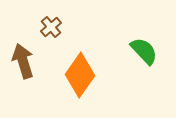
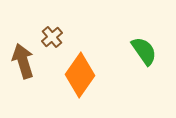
brown cross: moved 1 px right, 10 px down
green semicircle: rotated 8 degrees clockwise
